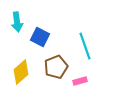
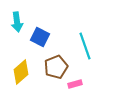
pink rectangle: moved 5 px left, 3 px down
